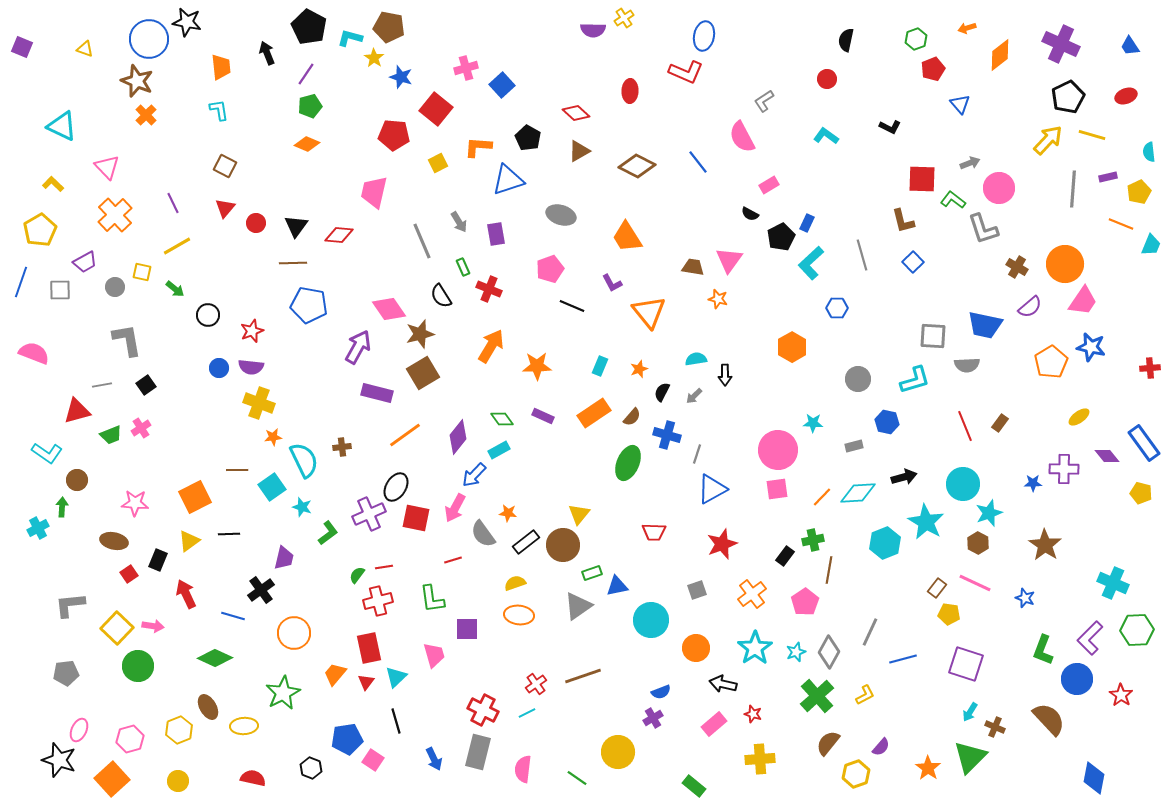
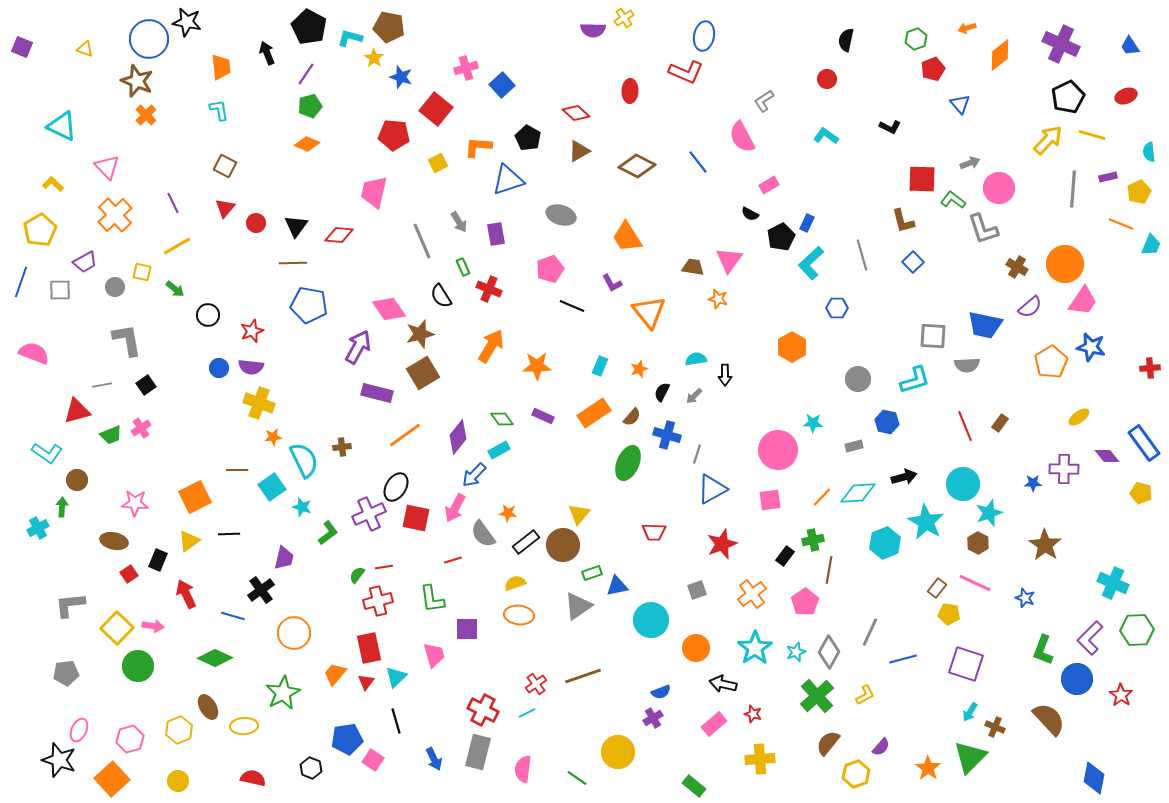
pink square at (777, 489): moved 7 px left, 11 px down
